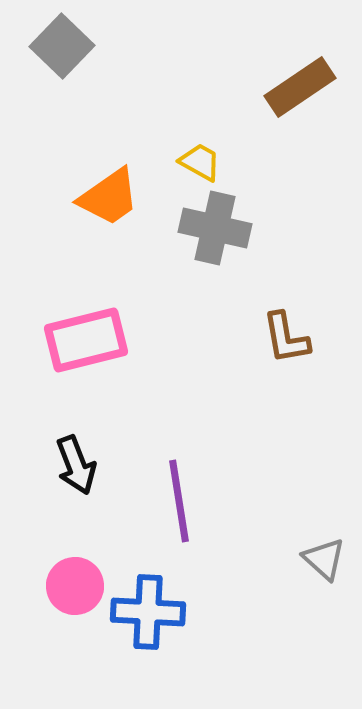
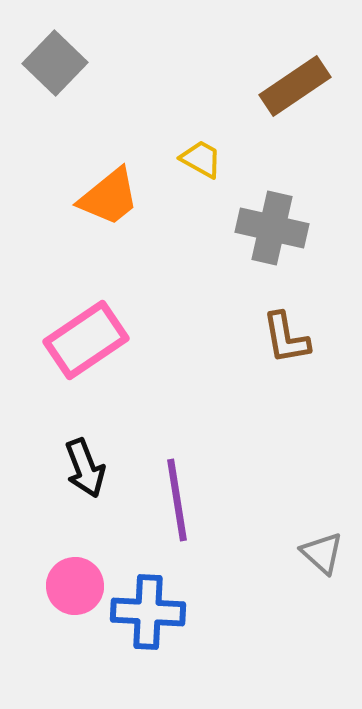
gray square: moved 7 px left, 17 px down
brown rectangle: moved 5 px left, 1 px up
yellow trapezoid: moved 1 px right, 3 px up
orange trapezoid: rotated 4 degrees counterclockwise
gray cross: moved 57 px right
pink rectangle: rotated 20 degrees counterclockwise
black arrow: moved 9 px right, 3 px down
purple line: moved 2 px left, 1 px up
gray triangle: moved 2 px left, 6 px up
